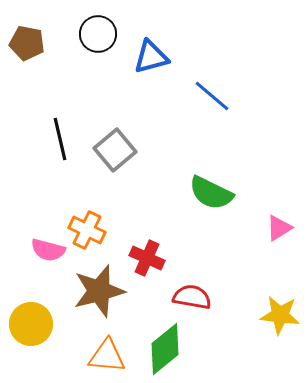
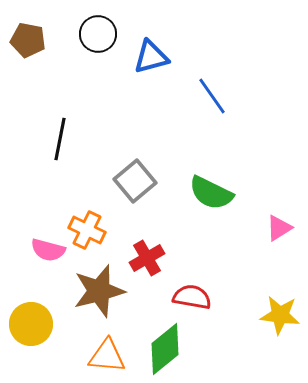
brown pentagon: moved 1 px right, 3 px up
blue line: rotated 15 degrees clockwise
black line: rotated 24 degrees clockwise
gray square: moved 20 px right, 31 px down
red cross: rotated 36 degrees clockwise
